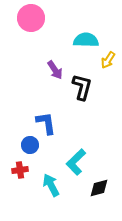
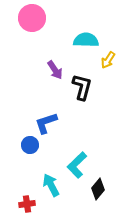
pink circle: moved 1 px right
blue L-shape: rotated 100 degrees counterclockwise
cyan L-shape: moved 1 px right, 3 px down
red cross: moved 7 px right, 34 px down
black diamond: moved 1 px left, 1 px down; rotated 35 degrees counterclockwise
